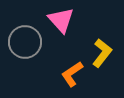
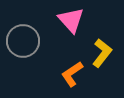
pink triangle: moved 10 px right
gray circle: moved 2 px left, 1 px up
